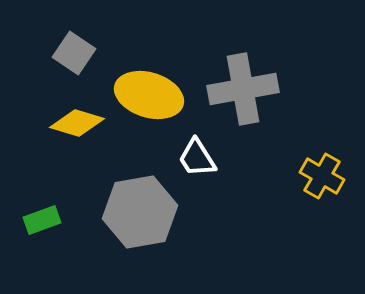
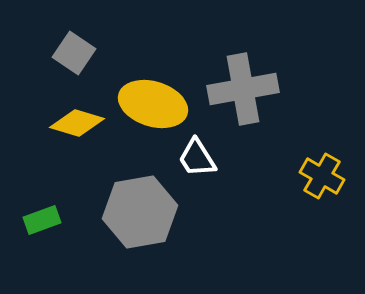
yellow ellipse: moved 4 px right, 9 px down
